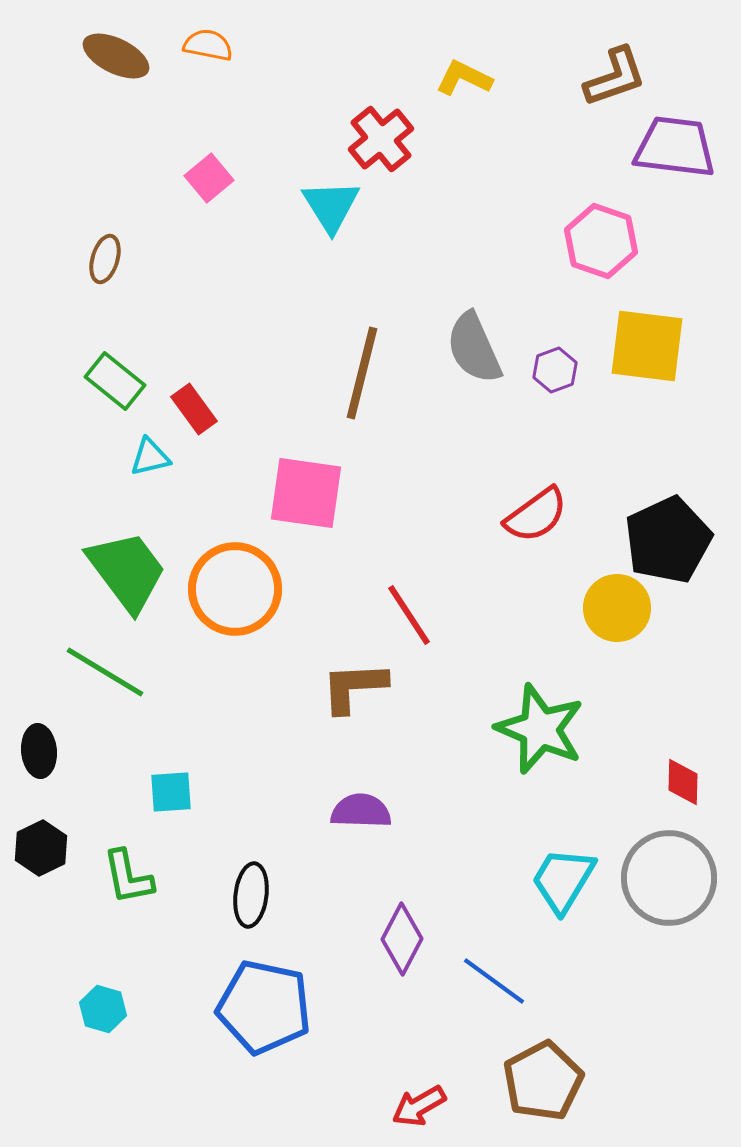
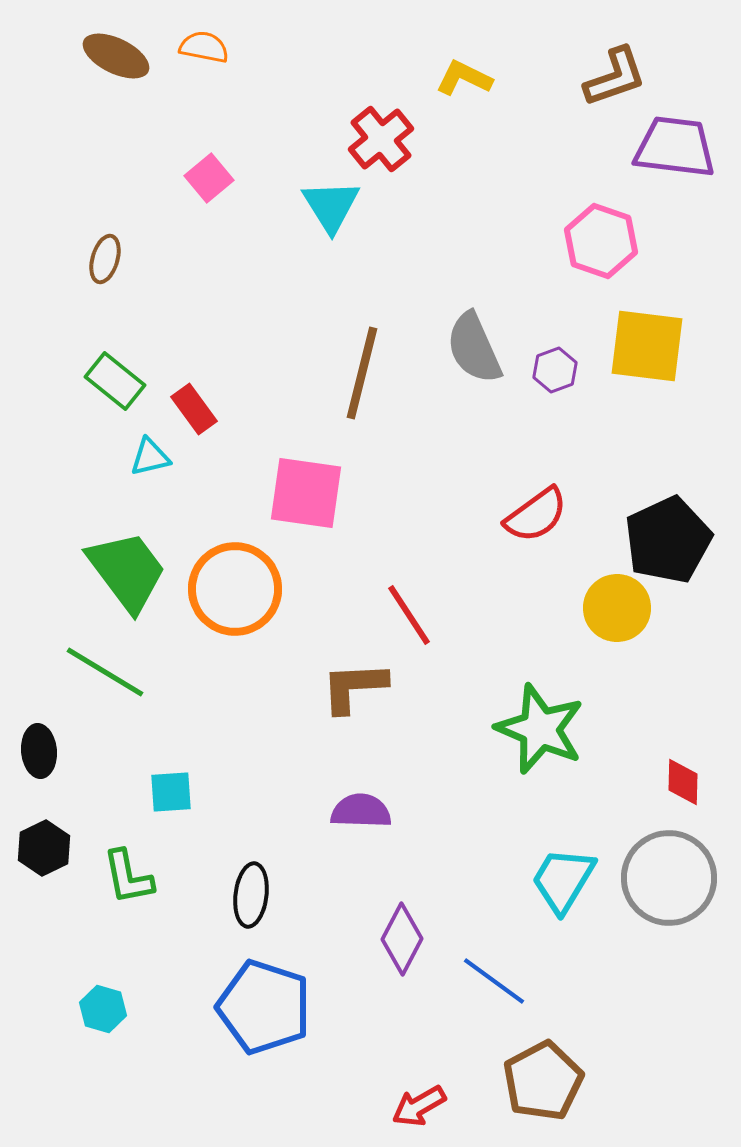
orange semicircle at (208, 45): moved 4 px left, 2 px down
black hexagon at (41, 848): moved 3 px right
blue pentagon at (264, 1007): rotated 6 degrees clockwise
